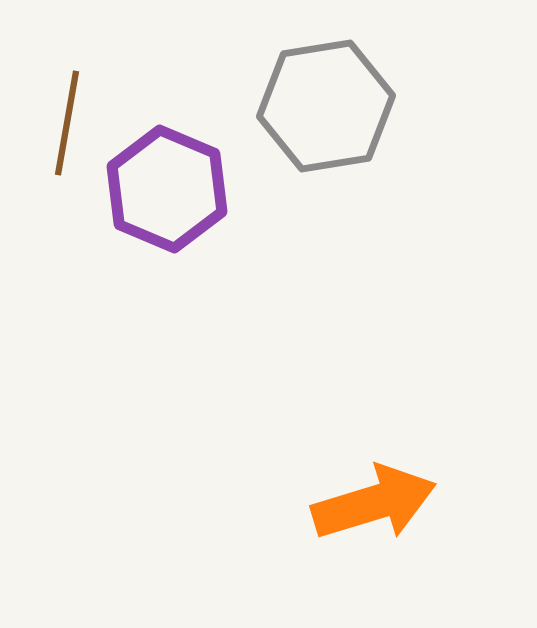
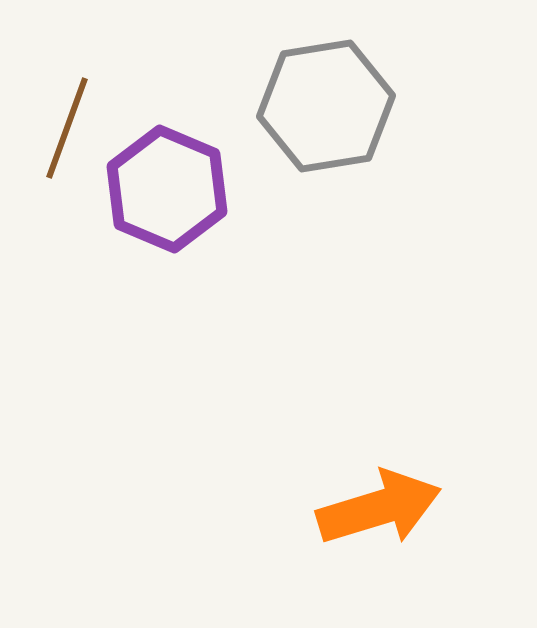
brown line: moved 5 px down; rotated 10 degrees clockwise
orange arrow: moved 5 px right, 5 px down
